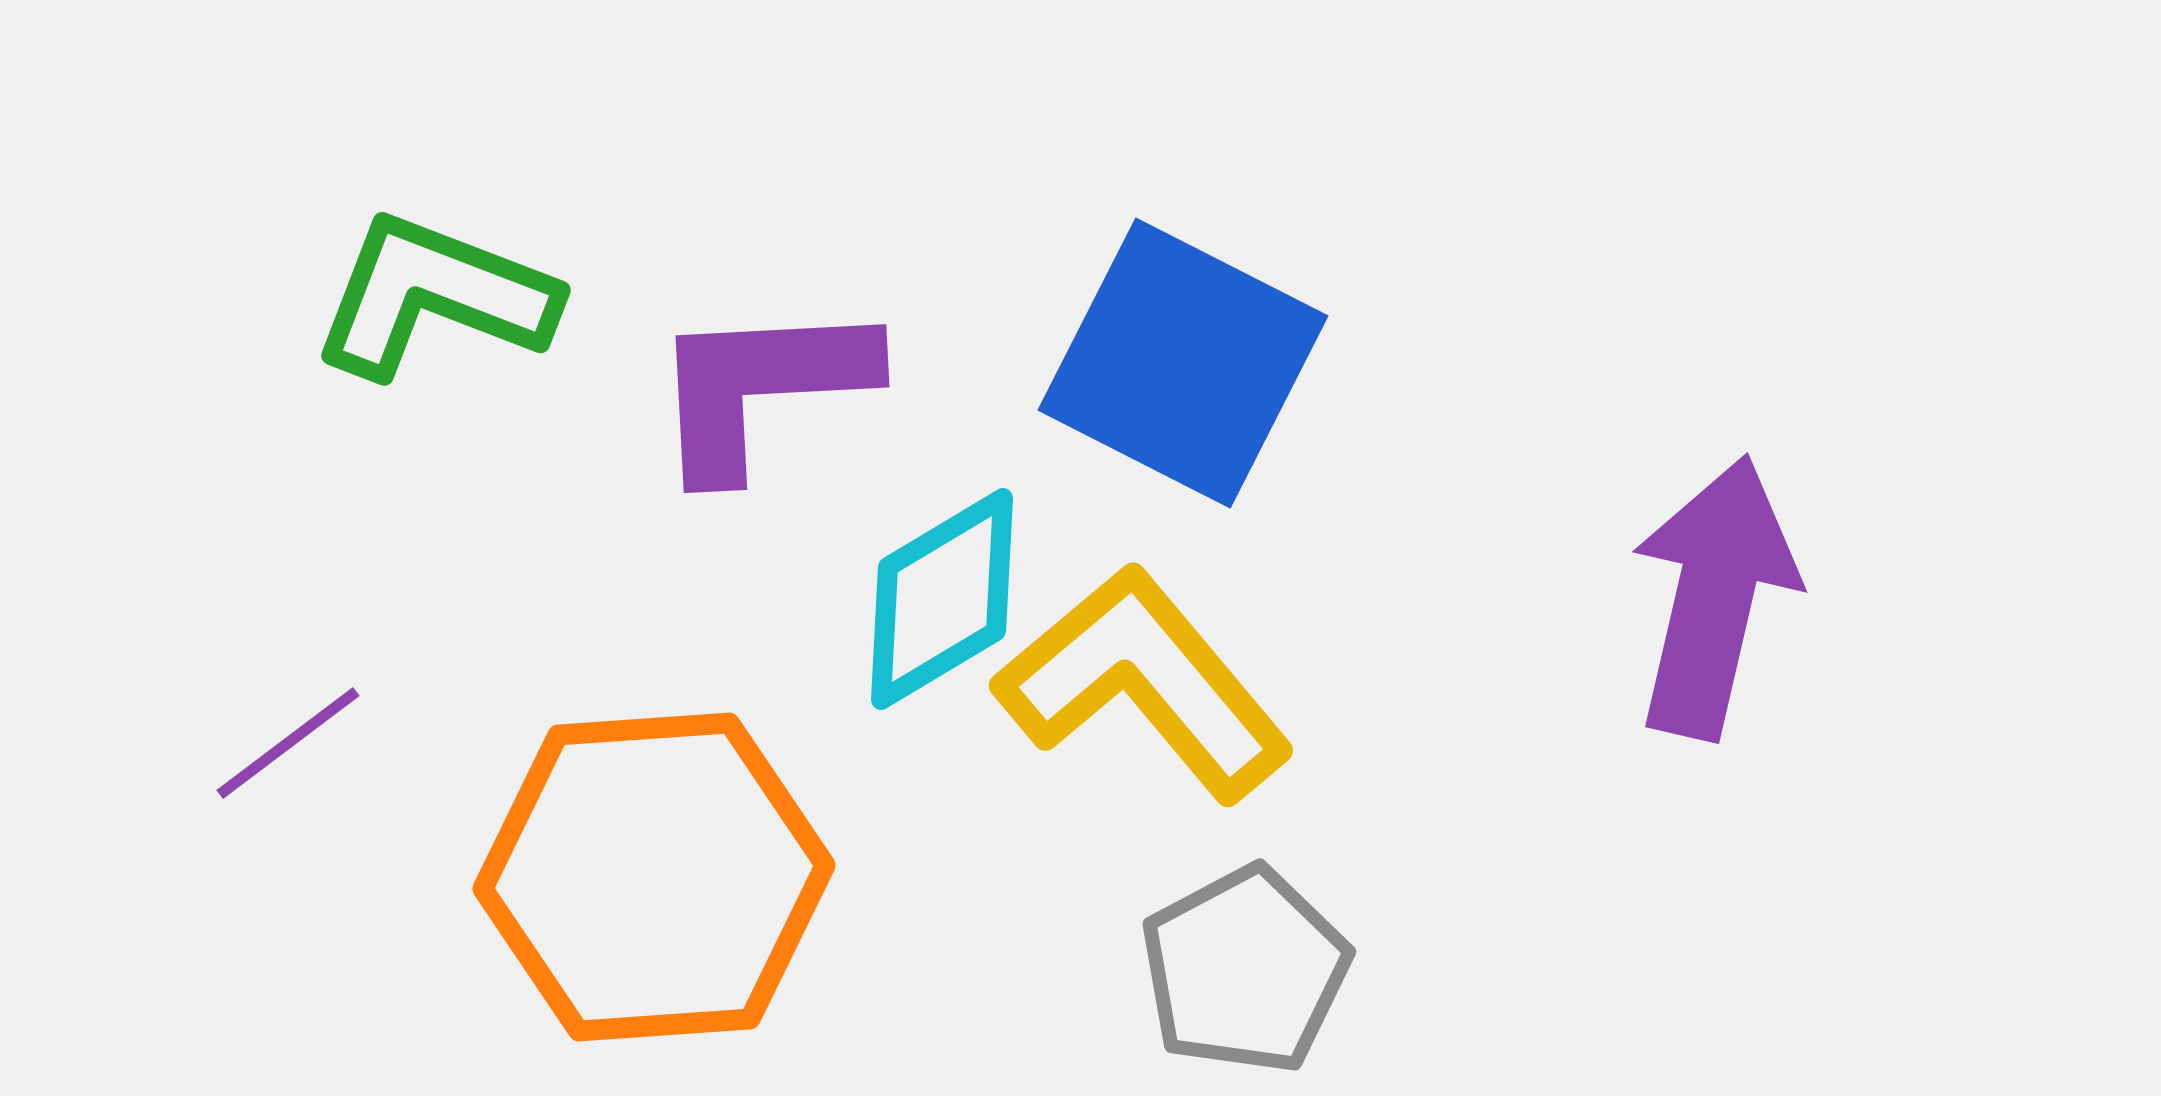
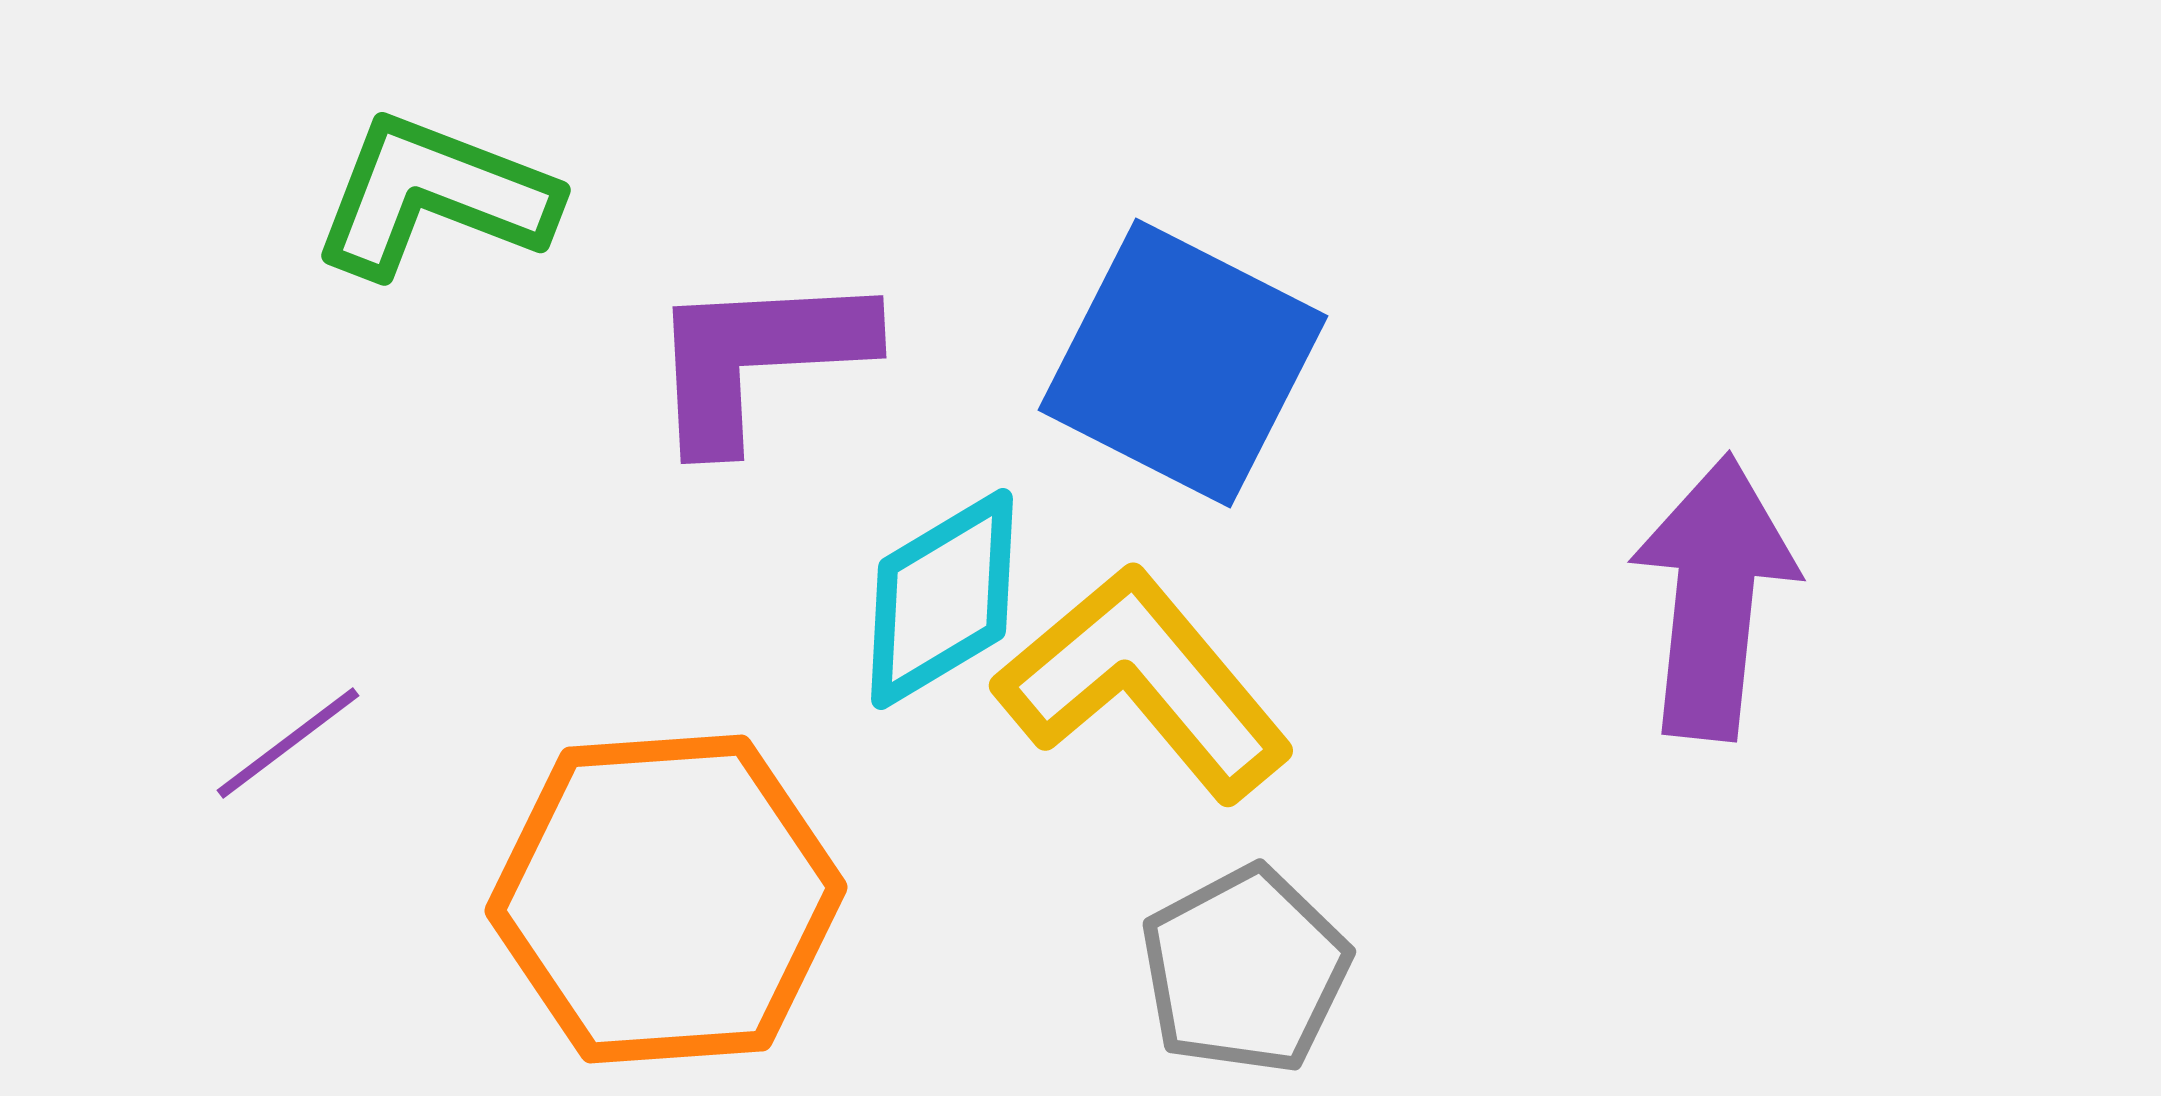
green L-shape: moved 100 px up
purple L-shape: moved 3 px left, 29 px up
purple arrow: rotated 7 degrees counterclockwise
orange hexagon: moved 12 px right, 22 px down
